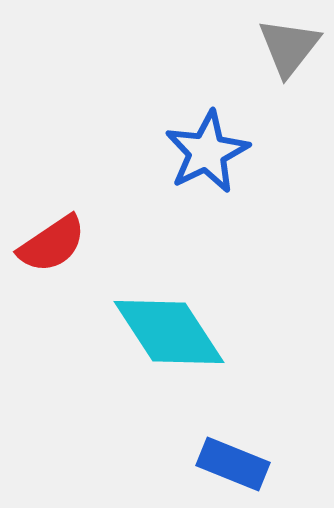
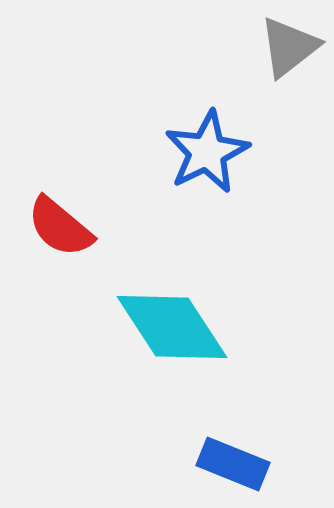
gray triangle: rotated 14 degrees clockwise
red semicircle: moved 8 px right, 17 px up; rotated 74 degrees clockwise
cyan diamond: moved 3 px right, 5 px up
